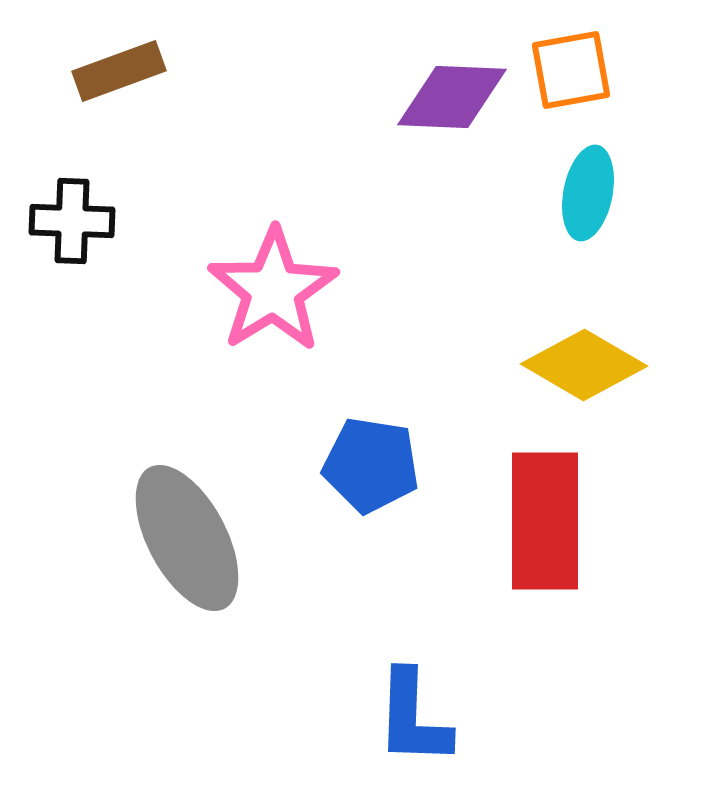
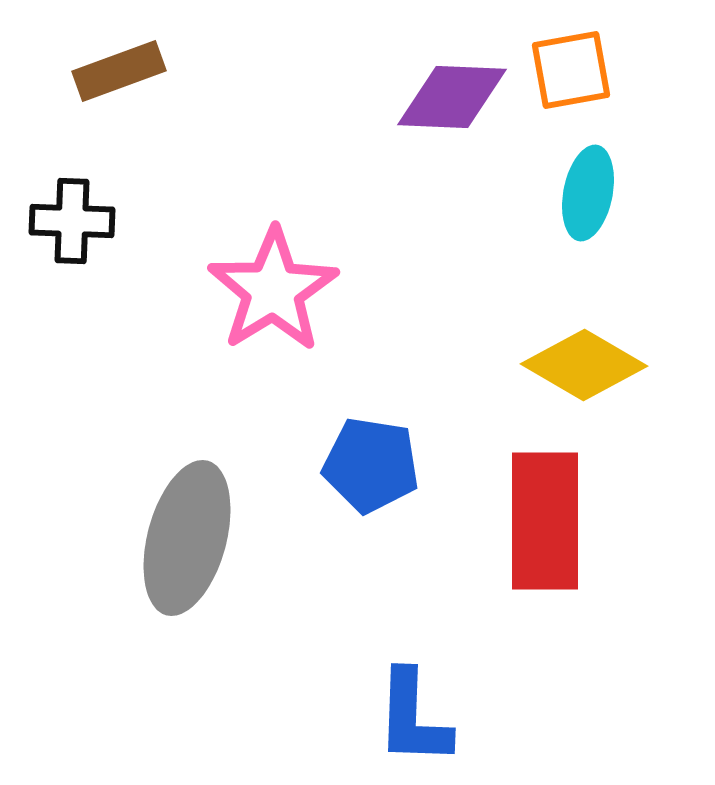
gray ellipse: rotated 43 degrees clockwise
